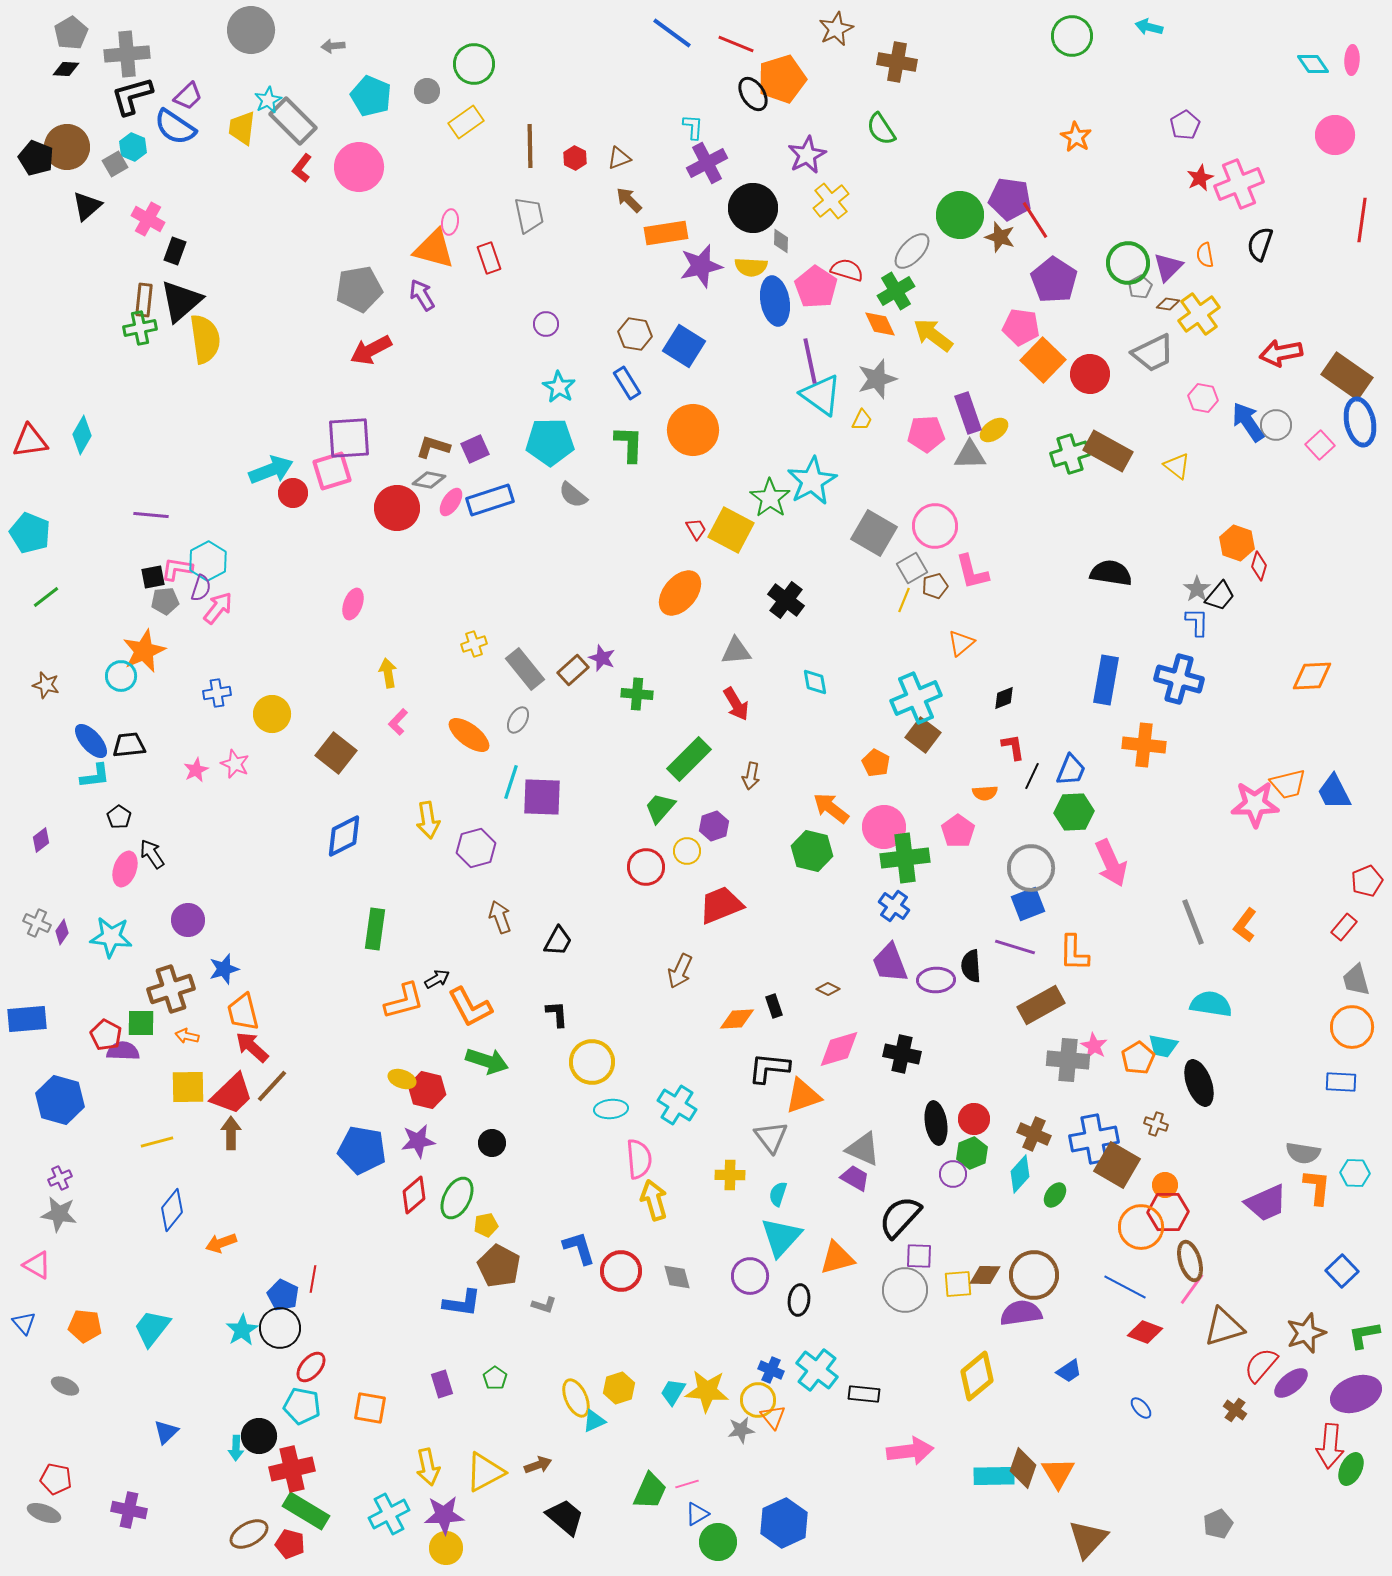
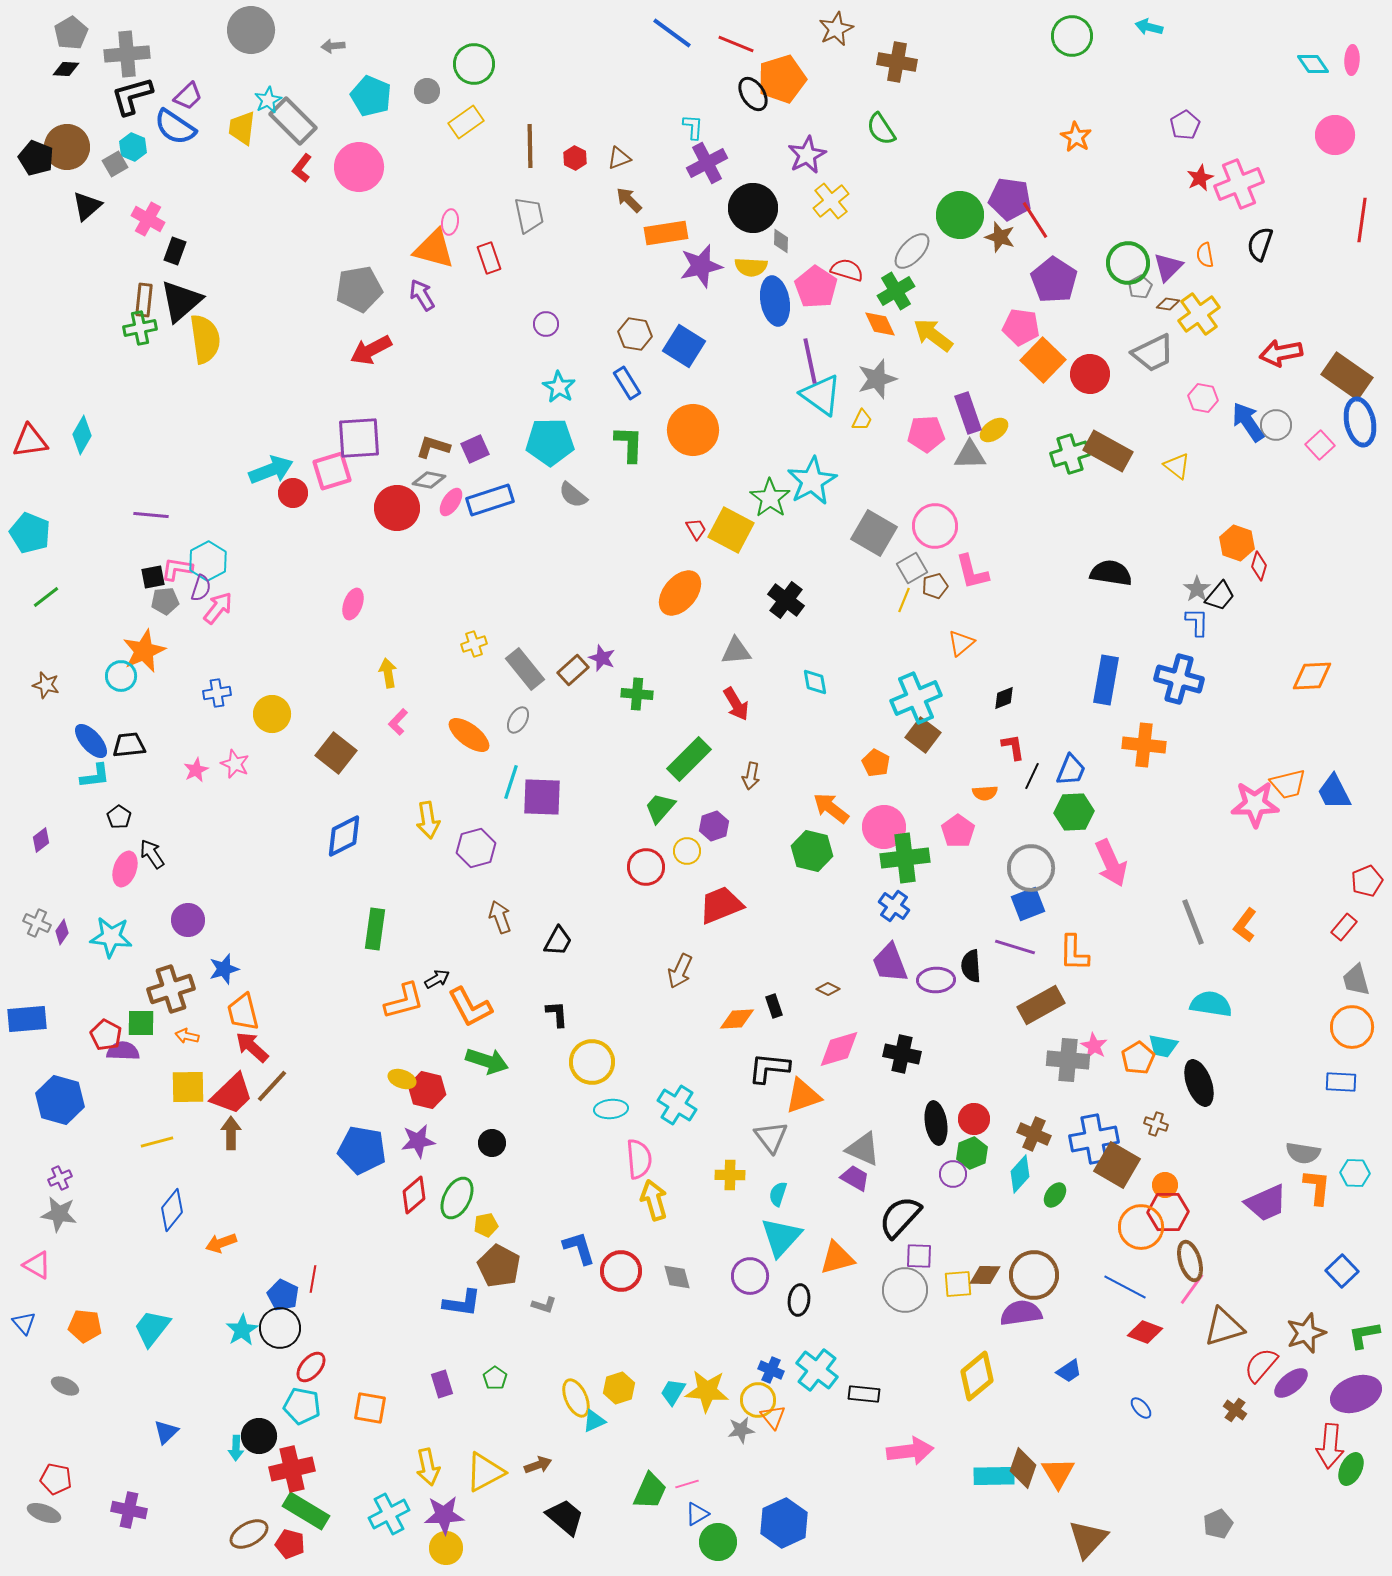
purple square at (349, 438): moved 10 px right
